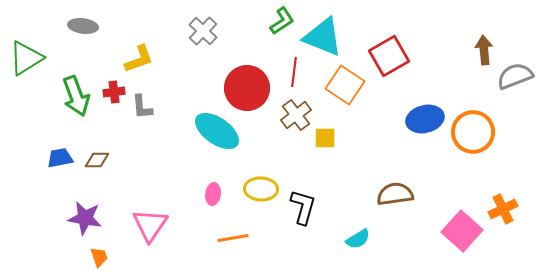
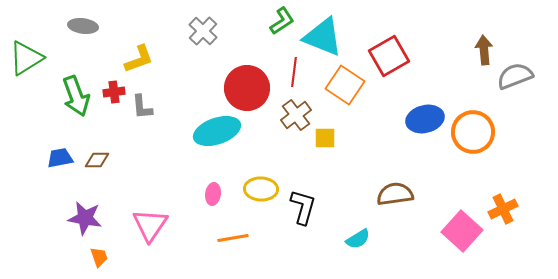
cyan ellipse: rotated 54 degrees counterclockwise
